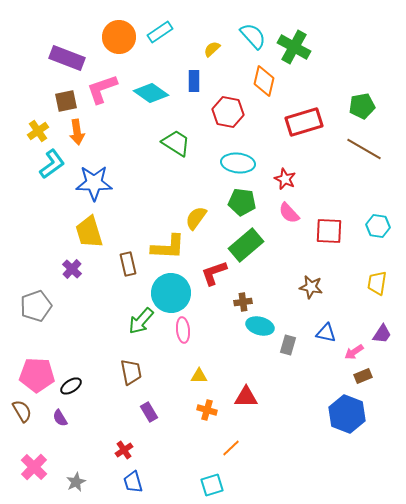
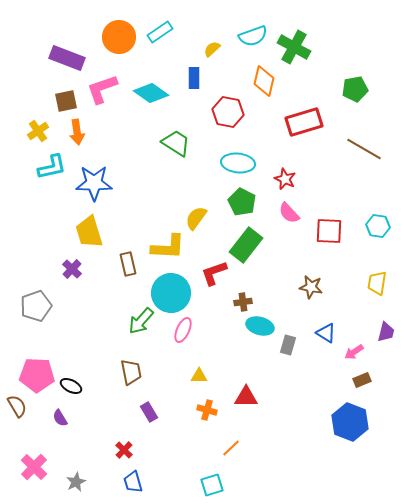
cyan semicircle at (253, 36): rotated 112 degrees clockwise
blue rectangle at (194, 81): moved 3 px up
green pentagon at (362, 106): moved 7 px left, 17 px up
cyan L-shape at (52, 164): moved 3 px down; rotated 24 degrees clockwise
green pentagon at (242, 202): rotated 20 degrees clockwise
green rectangle at (246, 245): rotated 12 degrees counterclockwise
pink ellipse at (183, 330): rotated 30 degrees clockwise
blue triangle at (326, 333): rotated 20 degrees clockwise
purple trapezoid at (382, 334): moved 4 px right, 2 px up; rotated 20 degrees counterclockwise
brown rectangle at (363, 376): moved 1 px left, 4 px down
black ellipse at (71, 386): rotated 60 degrees clockwise
brown semicircle at (22, 411): moved 5 px left, 5 px up
blue hexagon at (347, 414): moved 3 px right, 8 px down
red cross at (124, 450): rotated 12 degrees counterclockwise
